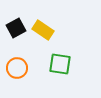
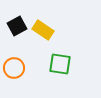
black square: moved 1 px right, 2 px up
orange circle: moved 3 px left
